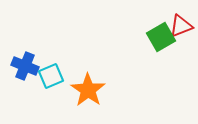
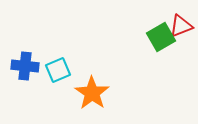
blue cross: rotated 16 degrees counterclockwise
cyan square: moved 7 px right, 6 px up
orange star: moved 4 px right, 3 px down
